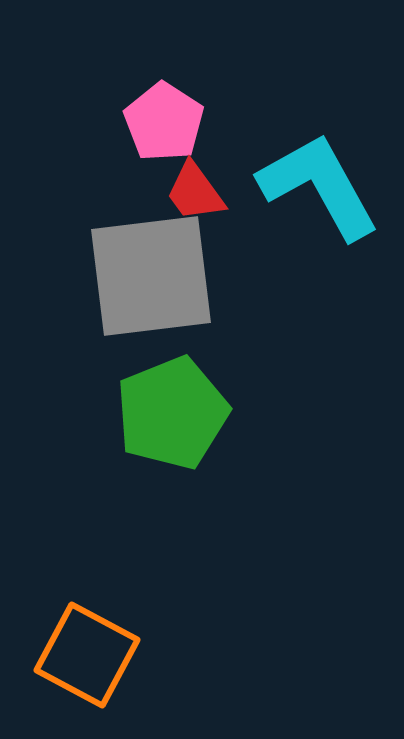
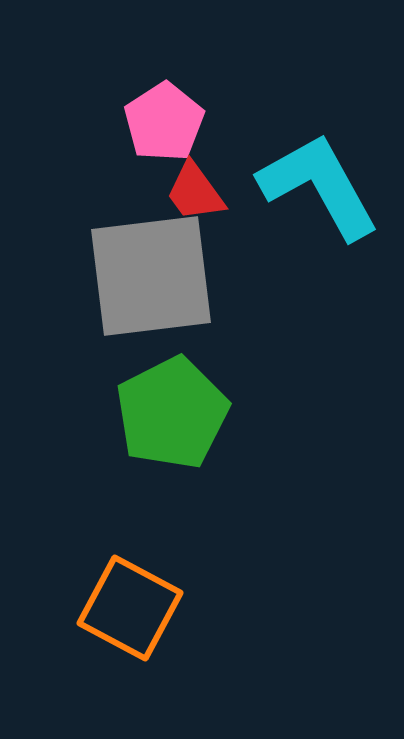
pink pentagon: rotated 6 degrees clockwise
green pentagon: rotated 5 degrees counterclockwise
orange square: moved 43 px right, 47 px up
